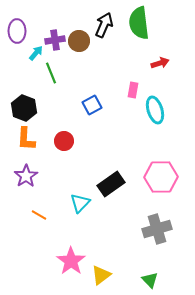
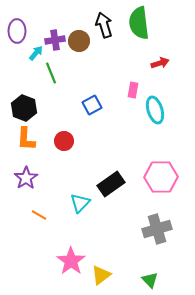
black arrow: rotated 40 degrees counterclockwise
purple star: moved 2 px down
